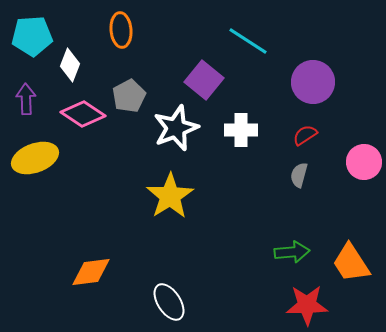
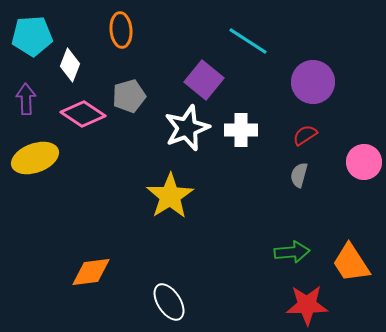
gray pentagon: rotated 12 degrees clockwise
white star: moved 11 px right
